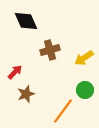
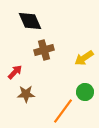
black diamond: moved 4 px right
brown cross: moved 6 px left
green circle: moved 2 px down
brown star: rotated 18 degrees clockwise
